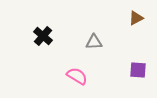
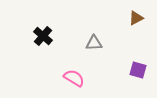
gray triangle: moved 1 px down
purple square: rotated 12 degrees clockwise
pink semicircle: moved 3 px left, 2 px down
